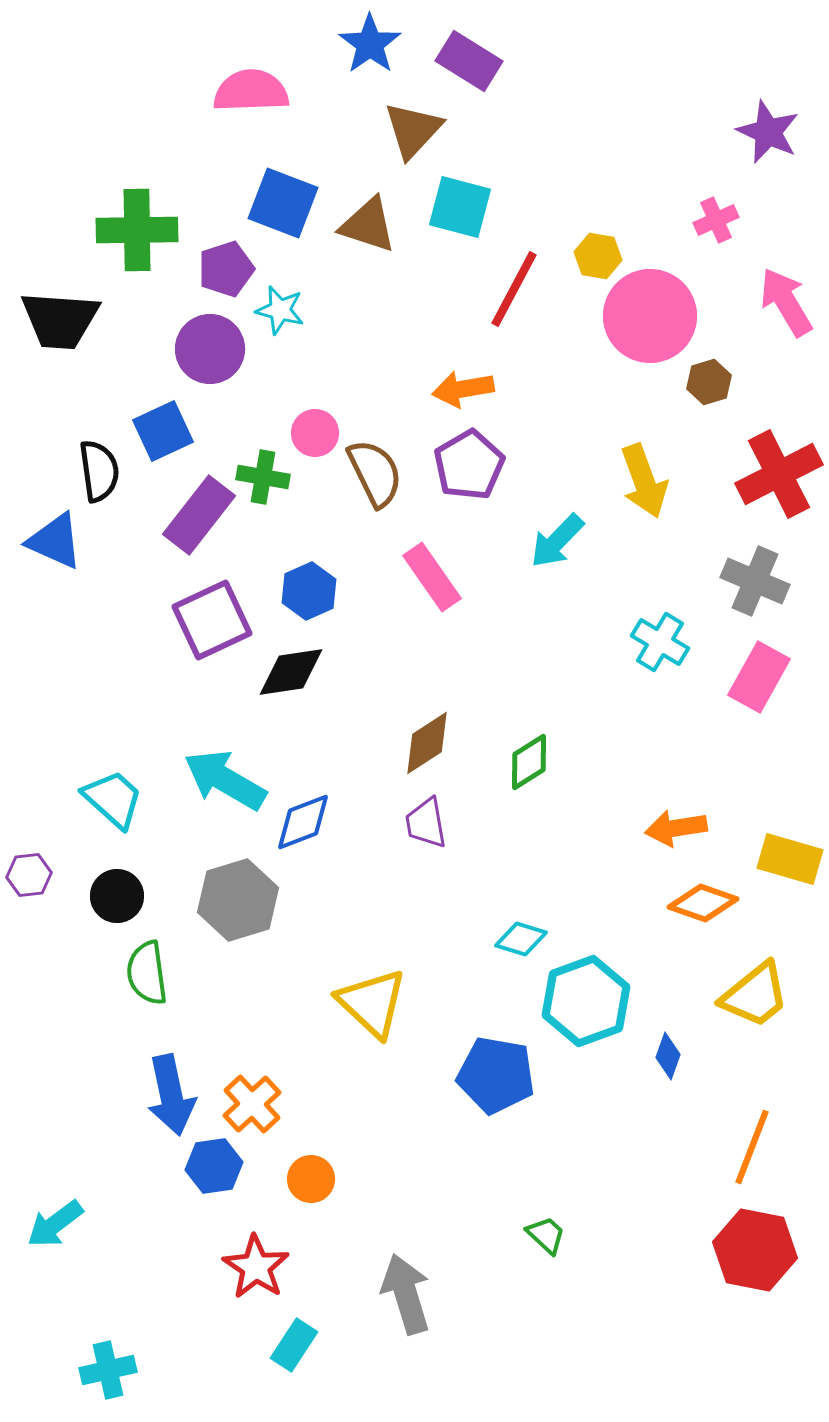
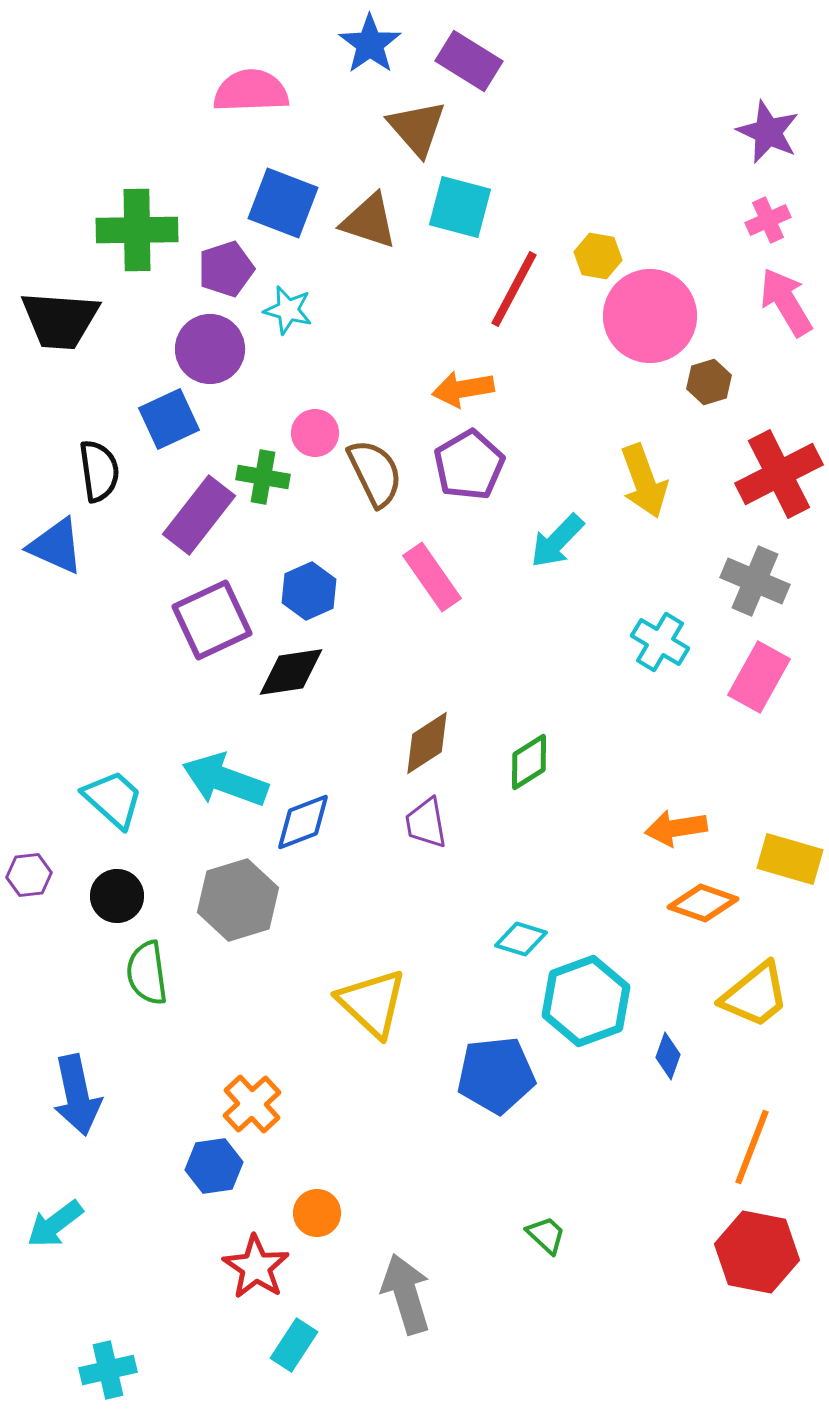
brown triangle at (413, 130): moved 4 px right, 2 px up; rotated 24 degrees counterclockwise
pink cross at (716, 220): moved 52 px right
brown triangle at (368, 225): moved 1 px right, 4 px up
cyan star at (280, 310): moved 8 px right
blue square at (163, 431): moved 6 px right, 12 px up
blue triangle at (55, 541): moved 1 px right, 5 px down
cyan arrow at (225, 780): rotated 10 degrees counterclockwise
blue pentagon at (496, 1075): rotated 16 degrees counterclockwise
blue arrow at (171, 1095): moved 94 px left
orange circle at (311, 1179): moved 6 px right, 34 px down
red hexagon at (755, 1250): moved 2 px right, 2 px down
